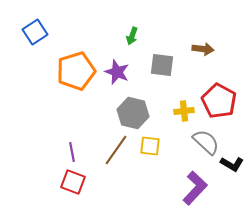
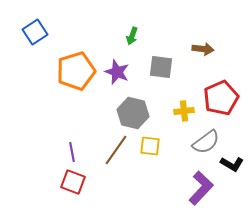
gray square: moved 1 px left, 2 px down
red pentagon: moved 2 px right, 3 px up; rotated 20 degrees clockwise
gray semicircle: rotated 100 degrees clockwise
purple L-shape: moved 6 px right
